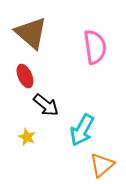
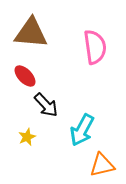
brown triangle: rotated 36 degrees counterclockwise
red ellipse: rotated 20 degrees counterclockwise
black arrow: rotated 8 degrees clockwise
yellow star: rotated 24 degrees clockwise
orange triangle: rotated 28 degrees clockwise
